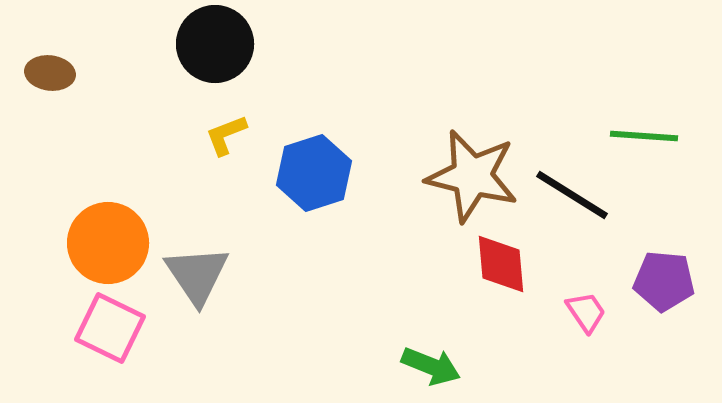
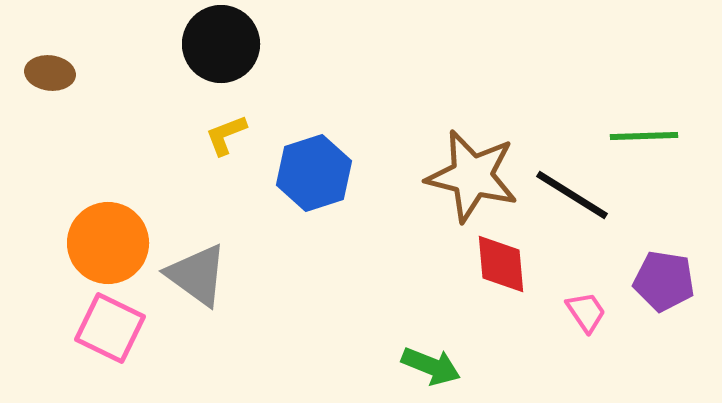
black circle: moved 6 px right
green line: rotated 6 degrees counterclockwise
gray triangle: rotated 20 degrees counterclockwise
purple pentagon: rotated 4 degrees clockwise
